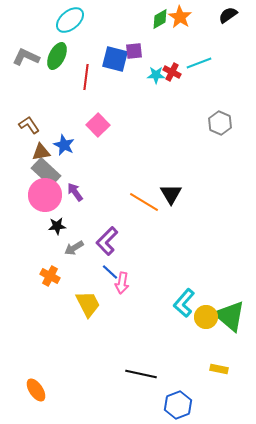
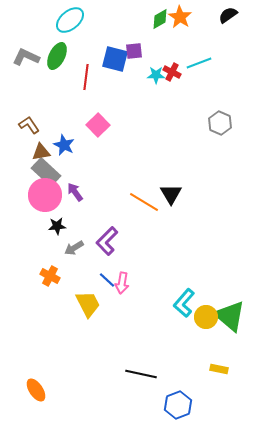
blue line: moved 3 px left, 8 px down
